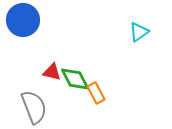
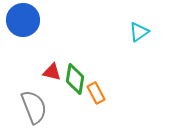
green diamond: rotated 36 degrees clockwise
